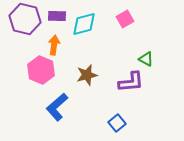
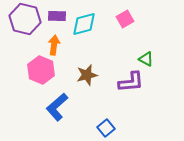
blue square: moved 11 px left, 5 px down
